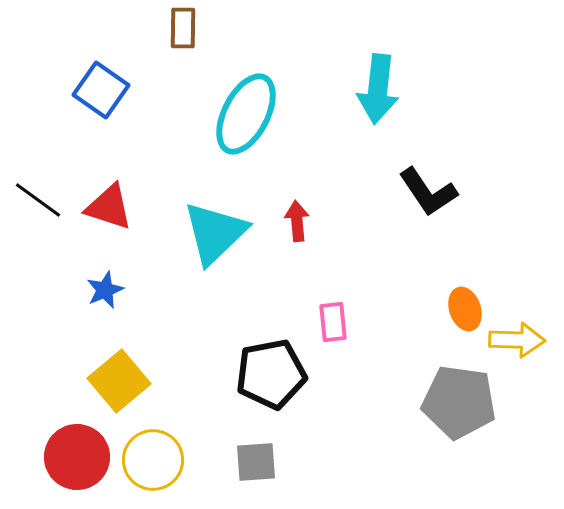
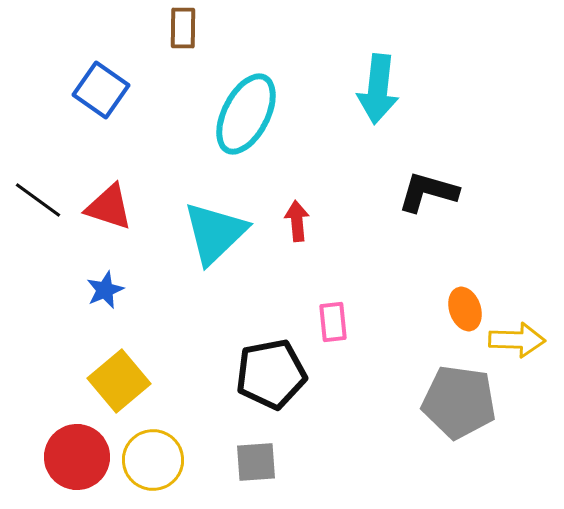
black L-shape: rotated 140 degrees clockwise
